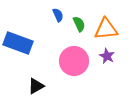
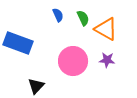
green semicircle: moved 4 px right, 6 px up
orange triangle: rotated 35 degrees clockwise
purple star: moved 4 px down; rotated 21 degrees counterclockwise
pink circle: moved 1 px left
black triangle: rotated 18 degrees counterclockwise
